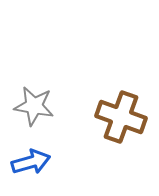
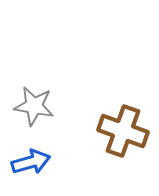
brown cross: moved 2 px right, 14 px down
